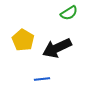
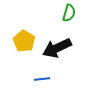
green semicircle: rotated 42 degrees counterclockwise
yellow pentagon: moved 1 px right, 1 px down
